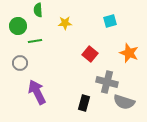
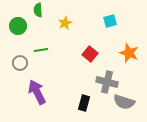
yellow star: rotated 24 degrees counterclockwise
green line: moved 6 px right, 9 px down
